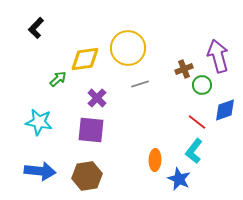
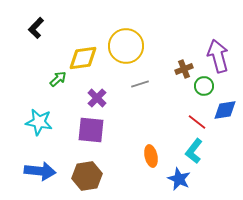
yellow circle: moved 2 px left, 2 px up
yellow diamond: moved 2 px left, 1 px up
green circle: moved 2 px right, 1 px down
blue diamond: rotated 10 degrees clockwise
orange ellipse: moved 4 px left, 4 px up; rotated 15 degrees counterclockwise
